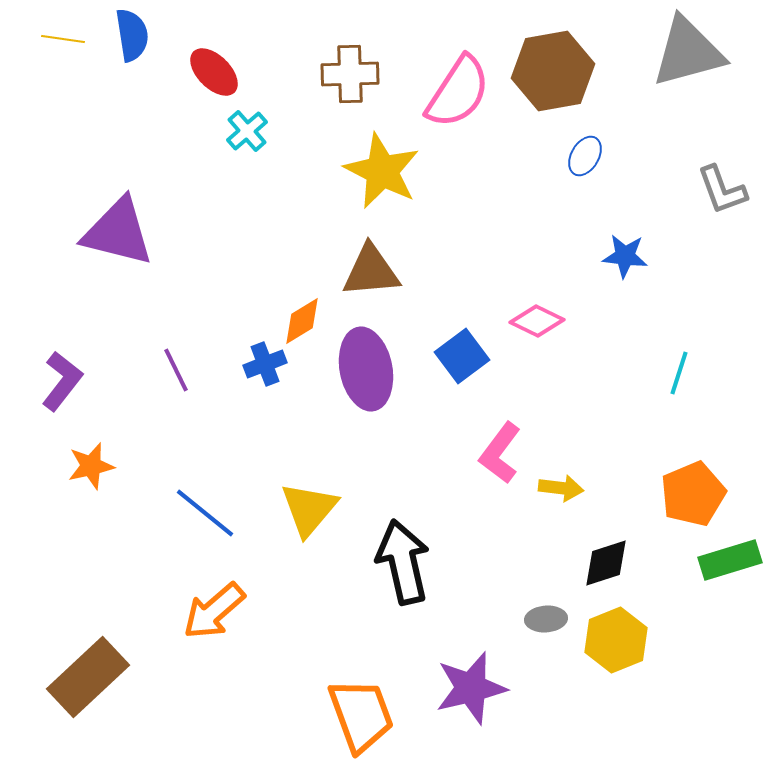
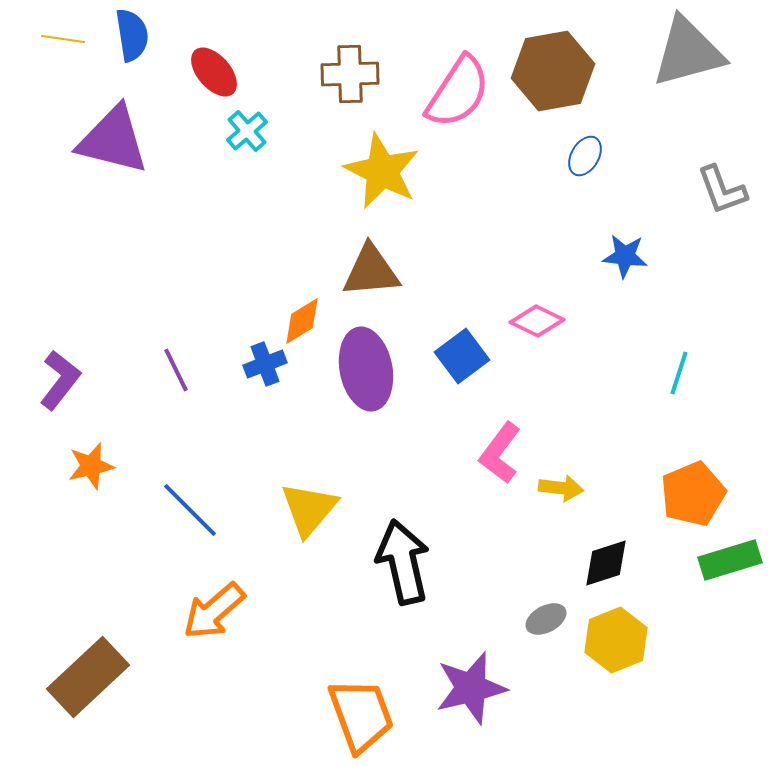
red ellipse: rotated 4 degrees clockwise
purple triangle: moved 5 px left, 92 px up
purple L-shape: moved 2 px left, 1 px up
blue line: moved 15 px left, 3 px up; rotated 6 degrees clockwise
gray ellipse: rotated 24 degrees counterclockwise
